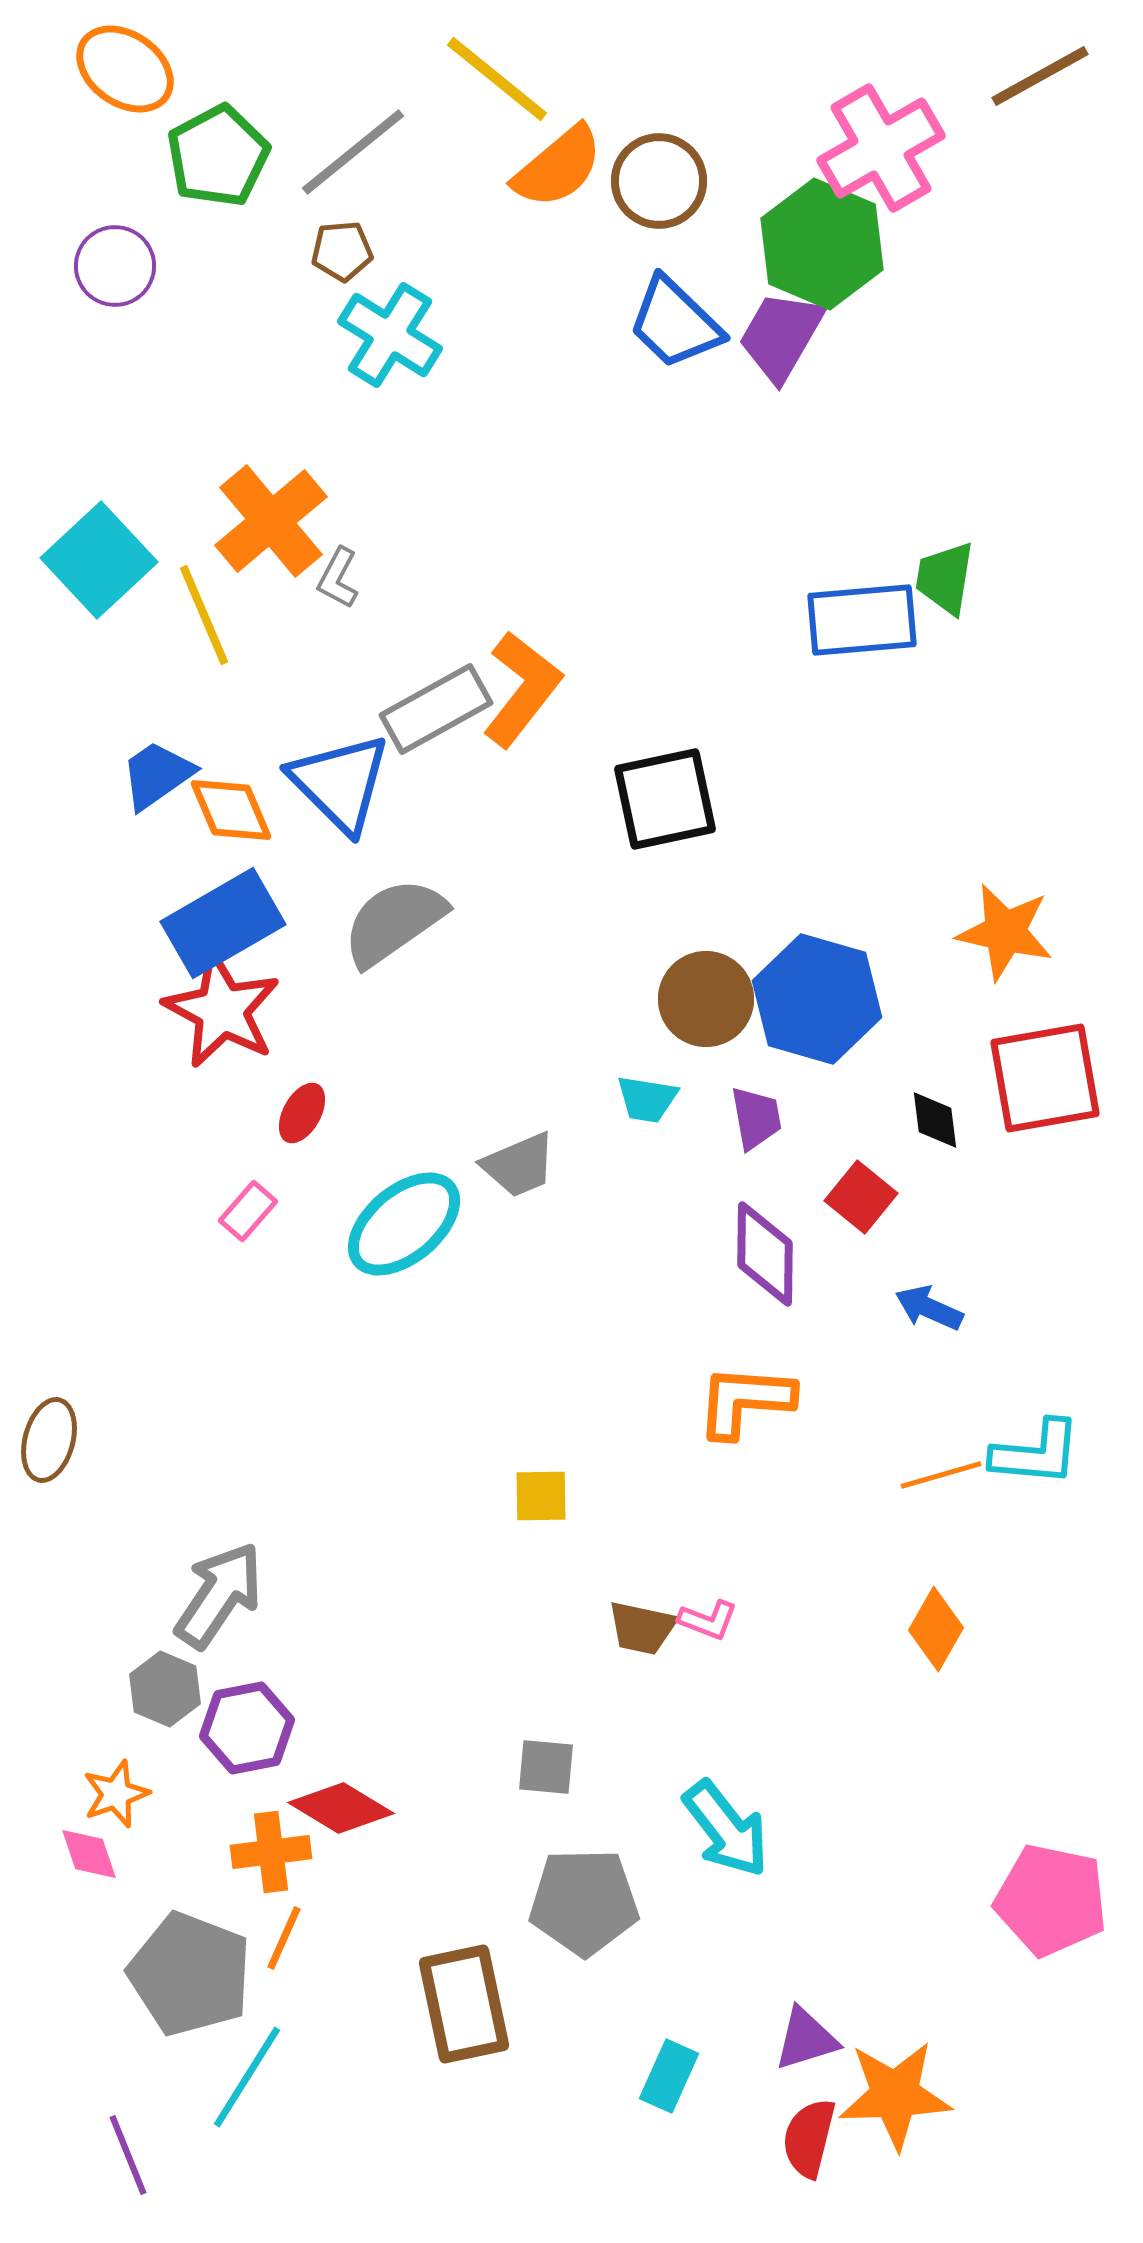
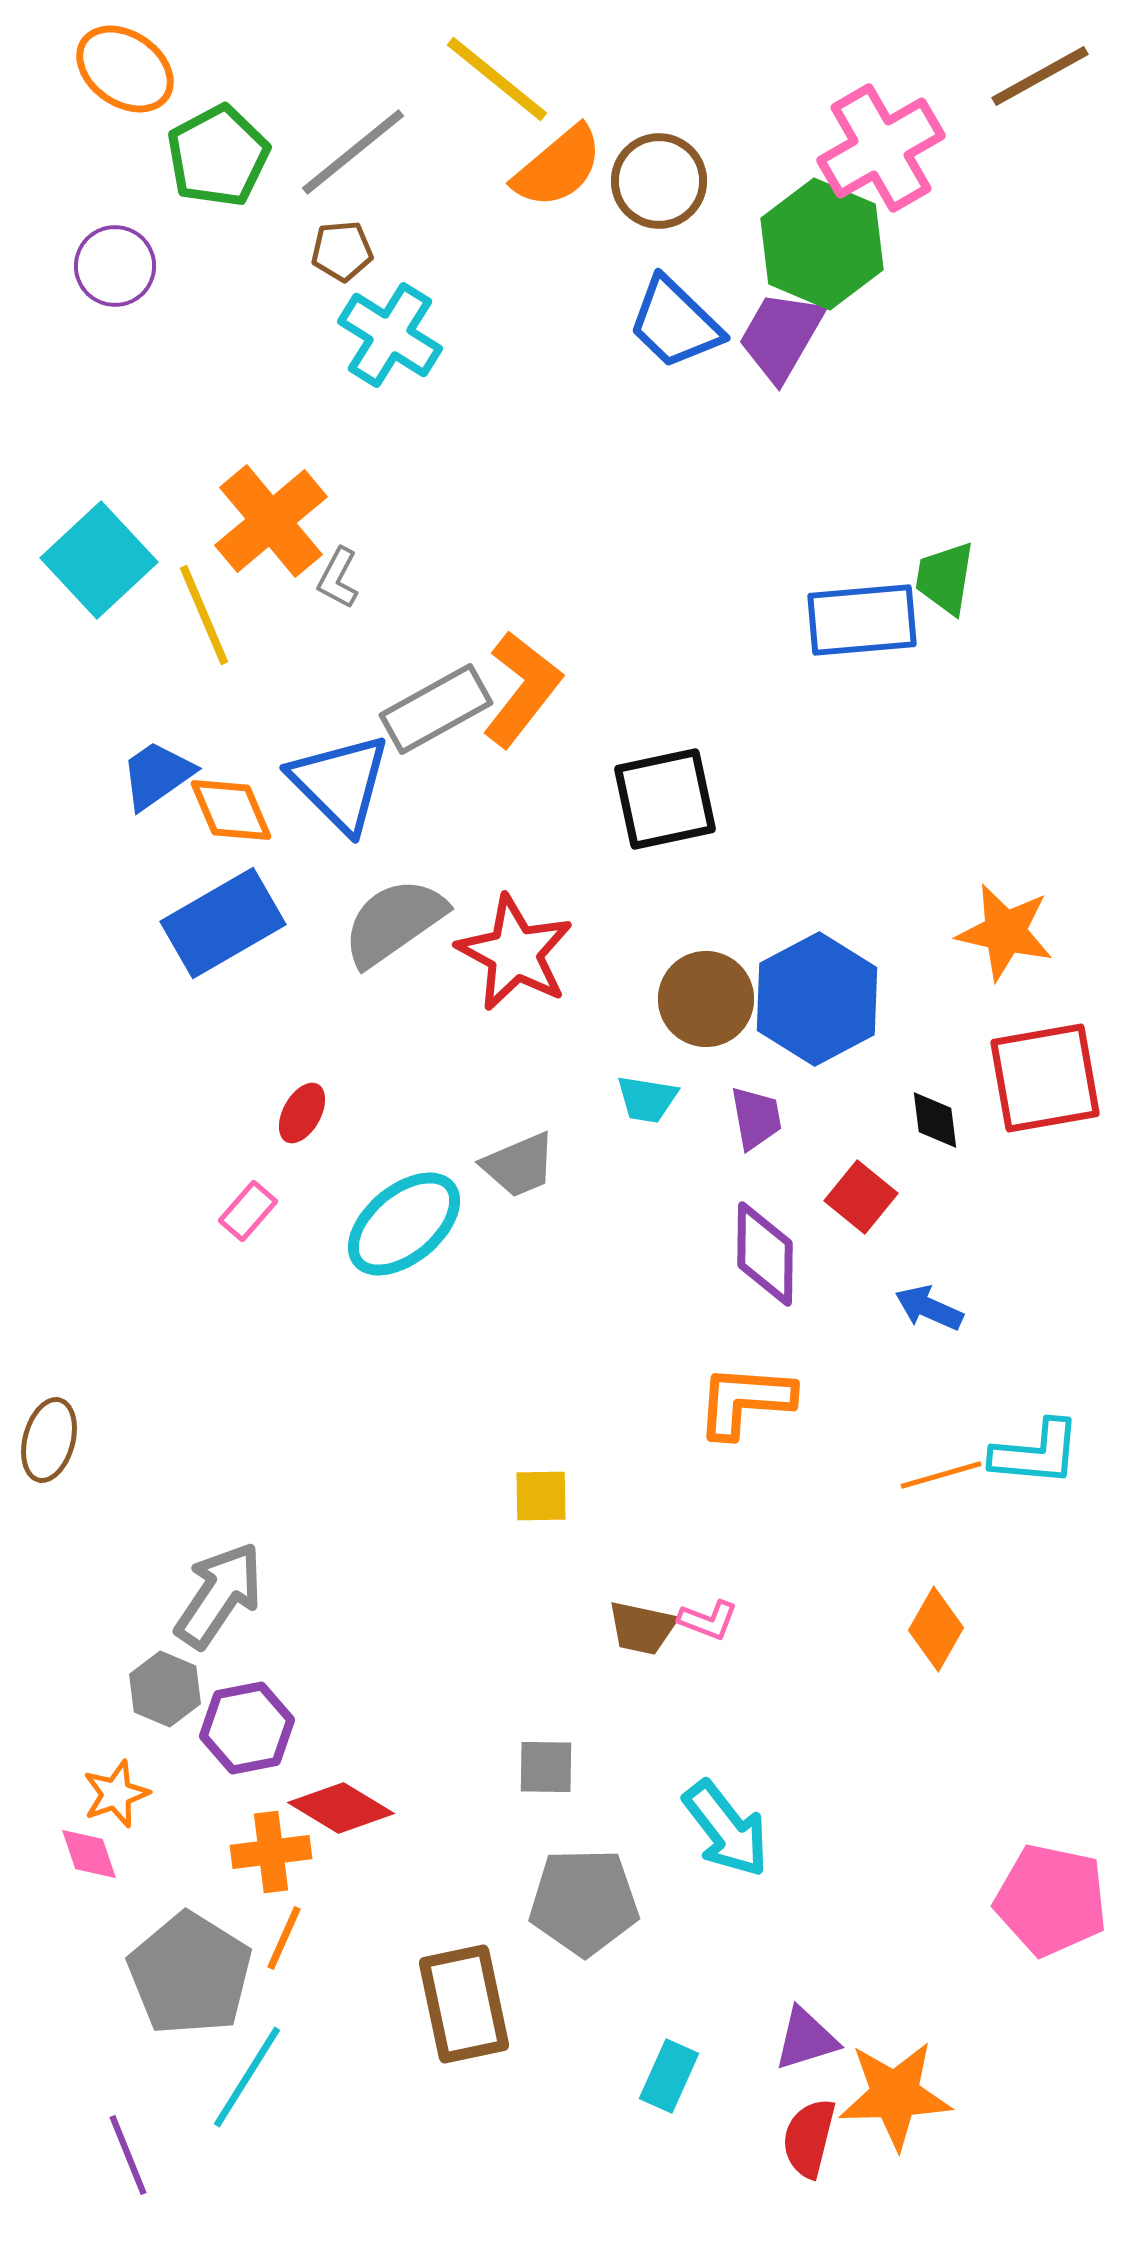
blue hexagon at (817, 999): rotated 16 degrees clockwise
red star at (222, 1010): moved 293 px right, 57 px up
gray square at (546, 1767): rotated 4 degrees counterclockwise
gray pentagon at (190, 1974): rotated 11 degrees clockwise
